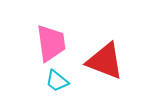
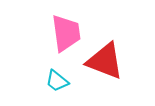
pink trapezoid: moved 15 px right, 10 px up
